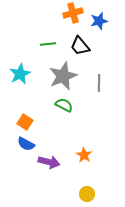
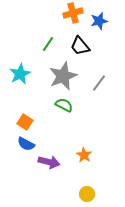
green line: rotated 49 degrees counterclockwise
gray line: rotated 36 degrees clockwise
